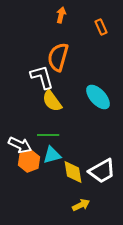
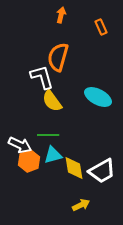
cyan ellipse: rotated 20 degrees counterclockwise
cyan triangle: moved 1 px right
yellow diamond: moved 1 px right, 4 px up
